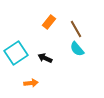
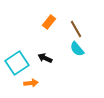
cyan square: moved 1 px right, 10 px down
